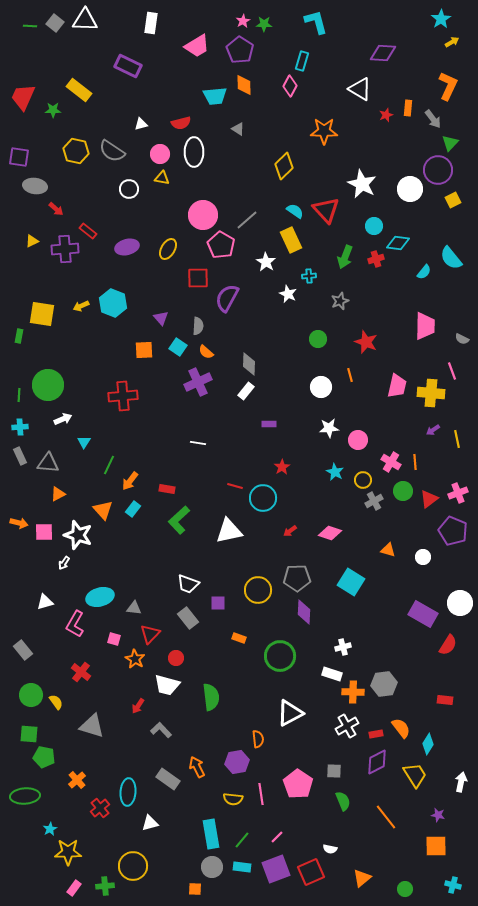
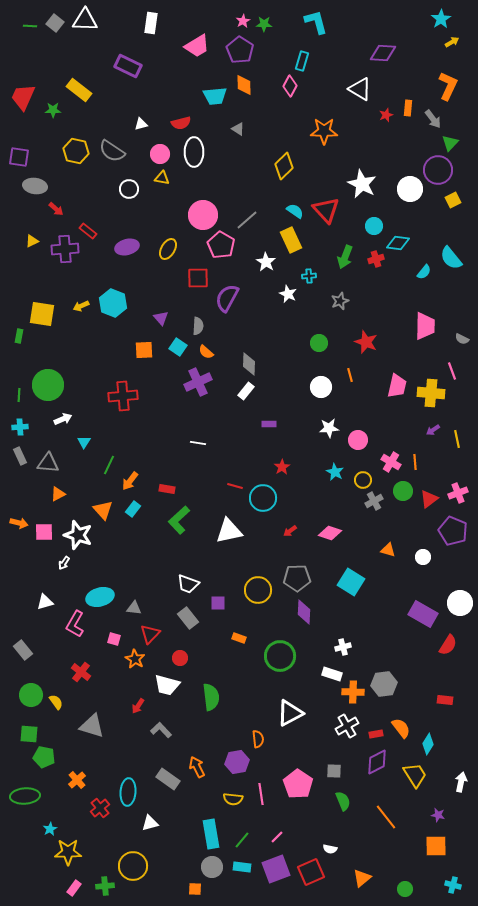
green circle at (318, 339): moved 1 px right, 4 px down
red circle at (176, 658): moved 4 px right
